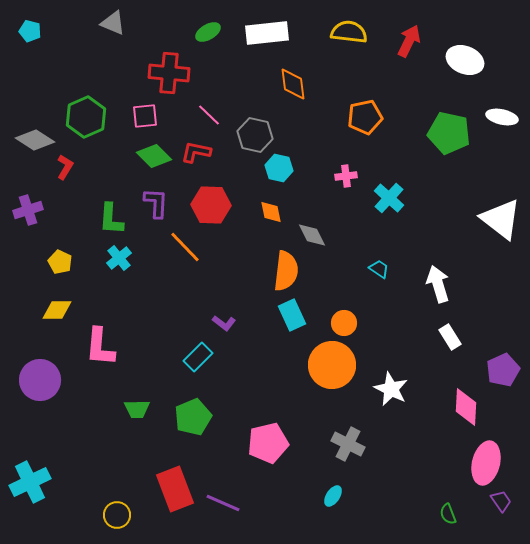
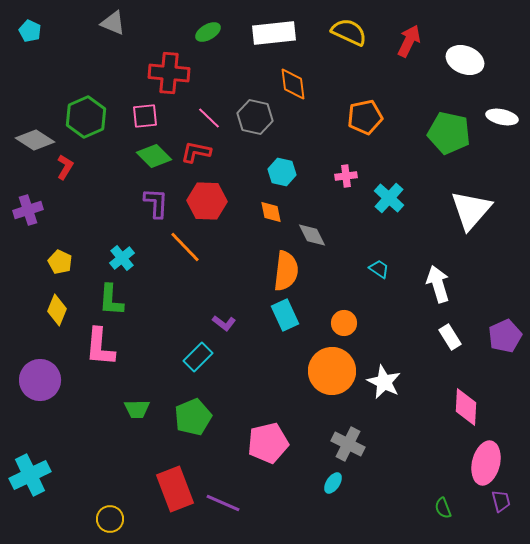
cyan pentagon at (30, 31): rotated 10 degrees clockwise
yellow semicircle at (349, 32): rotated 18 degrees clockwise
white rectangle at (267, 33): moved 7 px right
pink line at (209, 115): moved 3 px down
gray hexagon at (255, 135): moved 18 px up
cyan hexagon at (279, 168): moved 3 px right, 4 px down
red hexagon at (211, 205): moved 4 px left, 4 px up
green L-shape at (111, 219): moved 81 px down
white triangle at (501, 219): moved 30 px left, 9 px up; rotated 33 degrees clockwise
cyan cross at (119, 258): moved 3 px right
yellow diamond at (57, 310): rotated 68 degrees counterclockwise
cyan rectangle at (292, 315): moved 7 px left
orange circle at (332, 365): moved 6 px down
purple pentagon at (503, 370): moved 2 px right, 34 px up
white star at (391, 389): moved 7 px left, 7 px up
cyan cross at (30, 482): moved 7 px up
cyan ellipse at (333, 496): moved 13 px up
purple trapezoid at (501, 501): rotated 20 degrees clockwise
green semicircle at (448, 514): moved 5 px left, 6 px up
yellow circle at (117, 515): moved 7 px left, 4 px down
